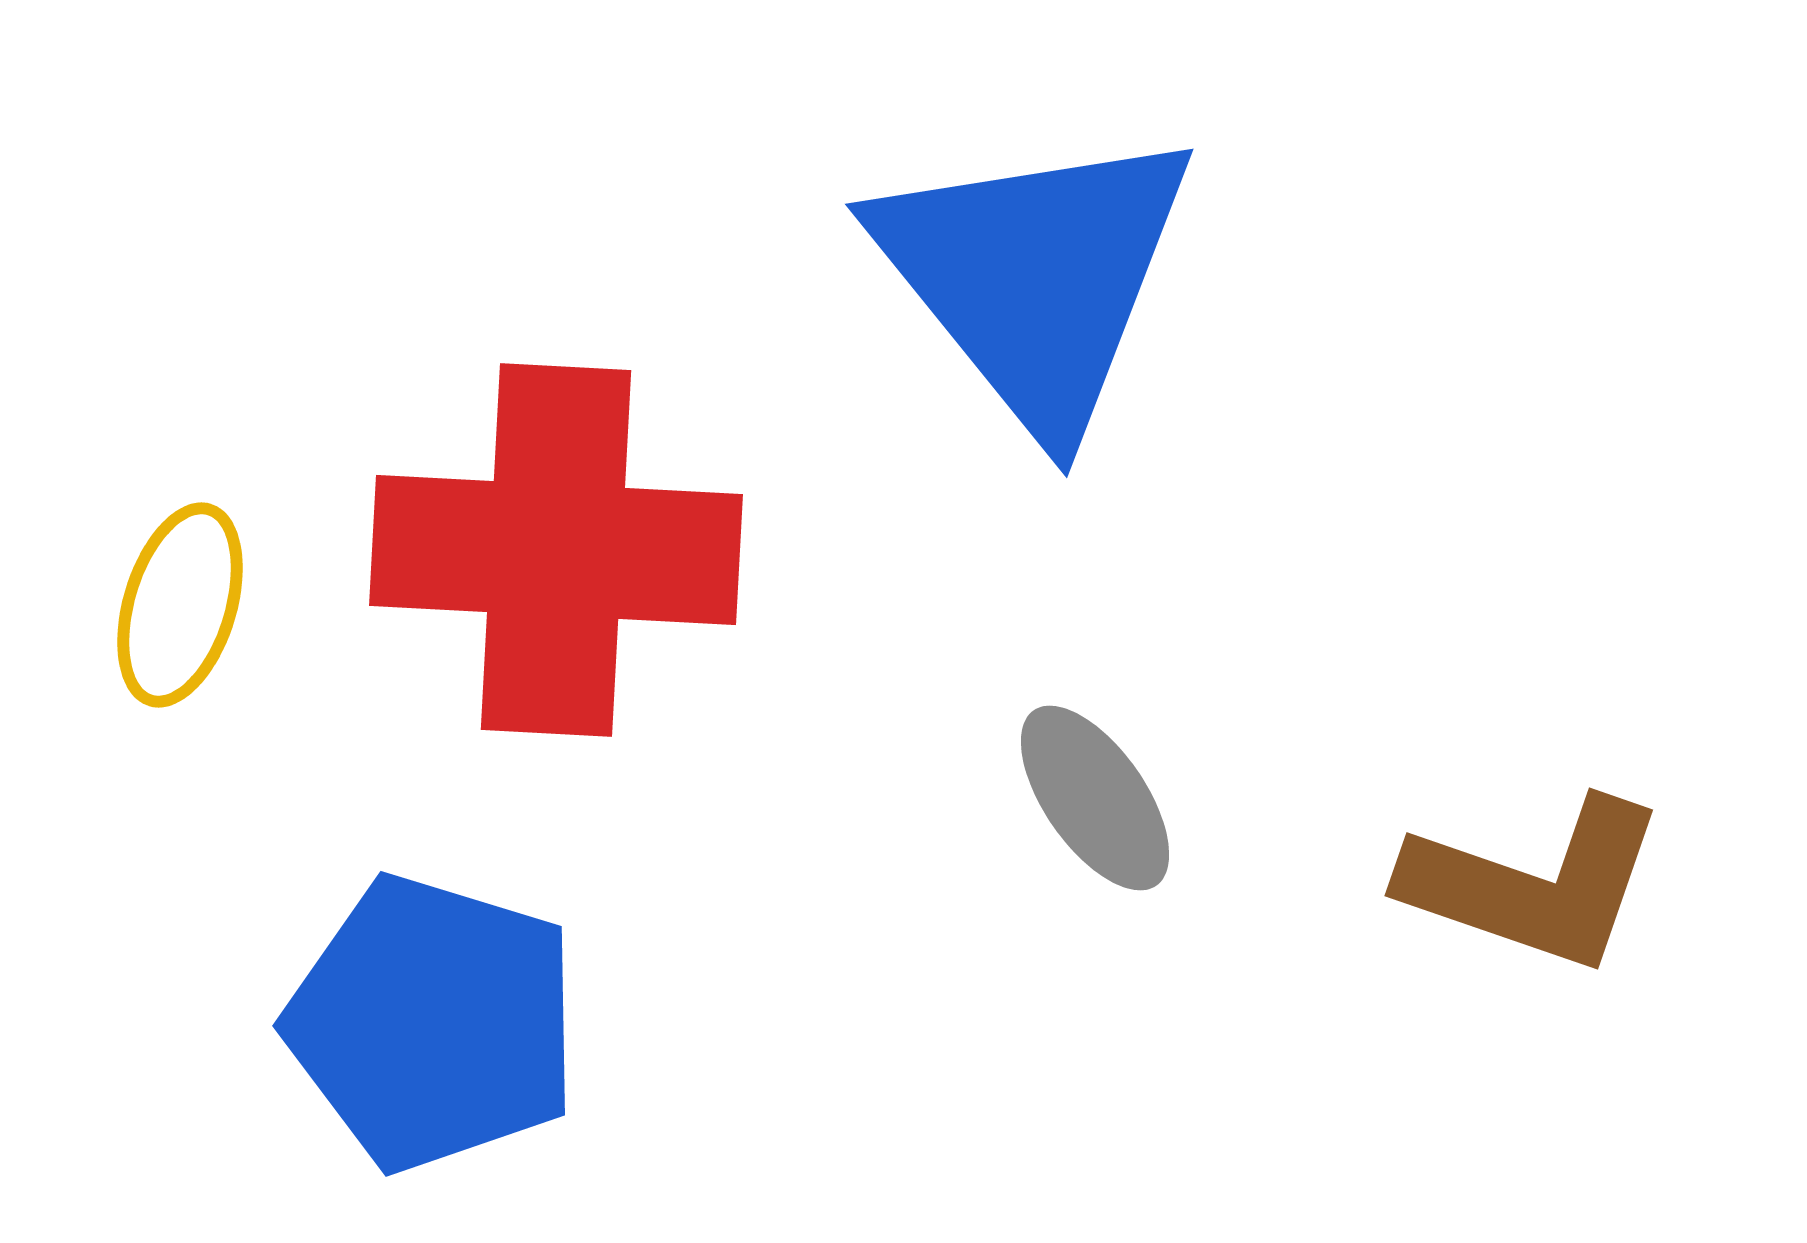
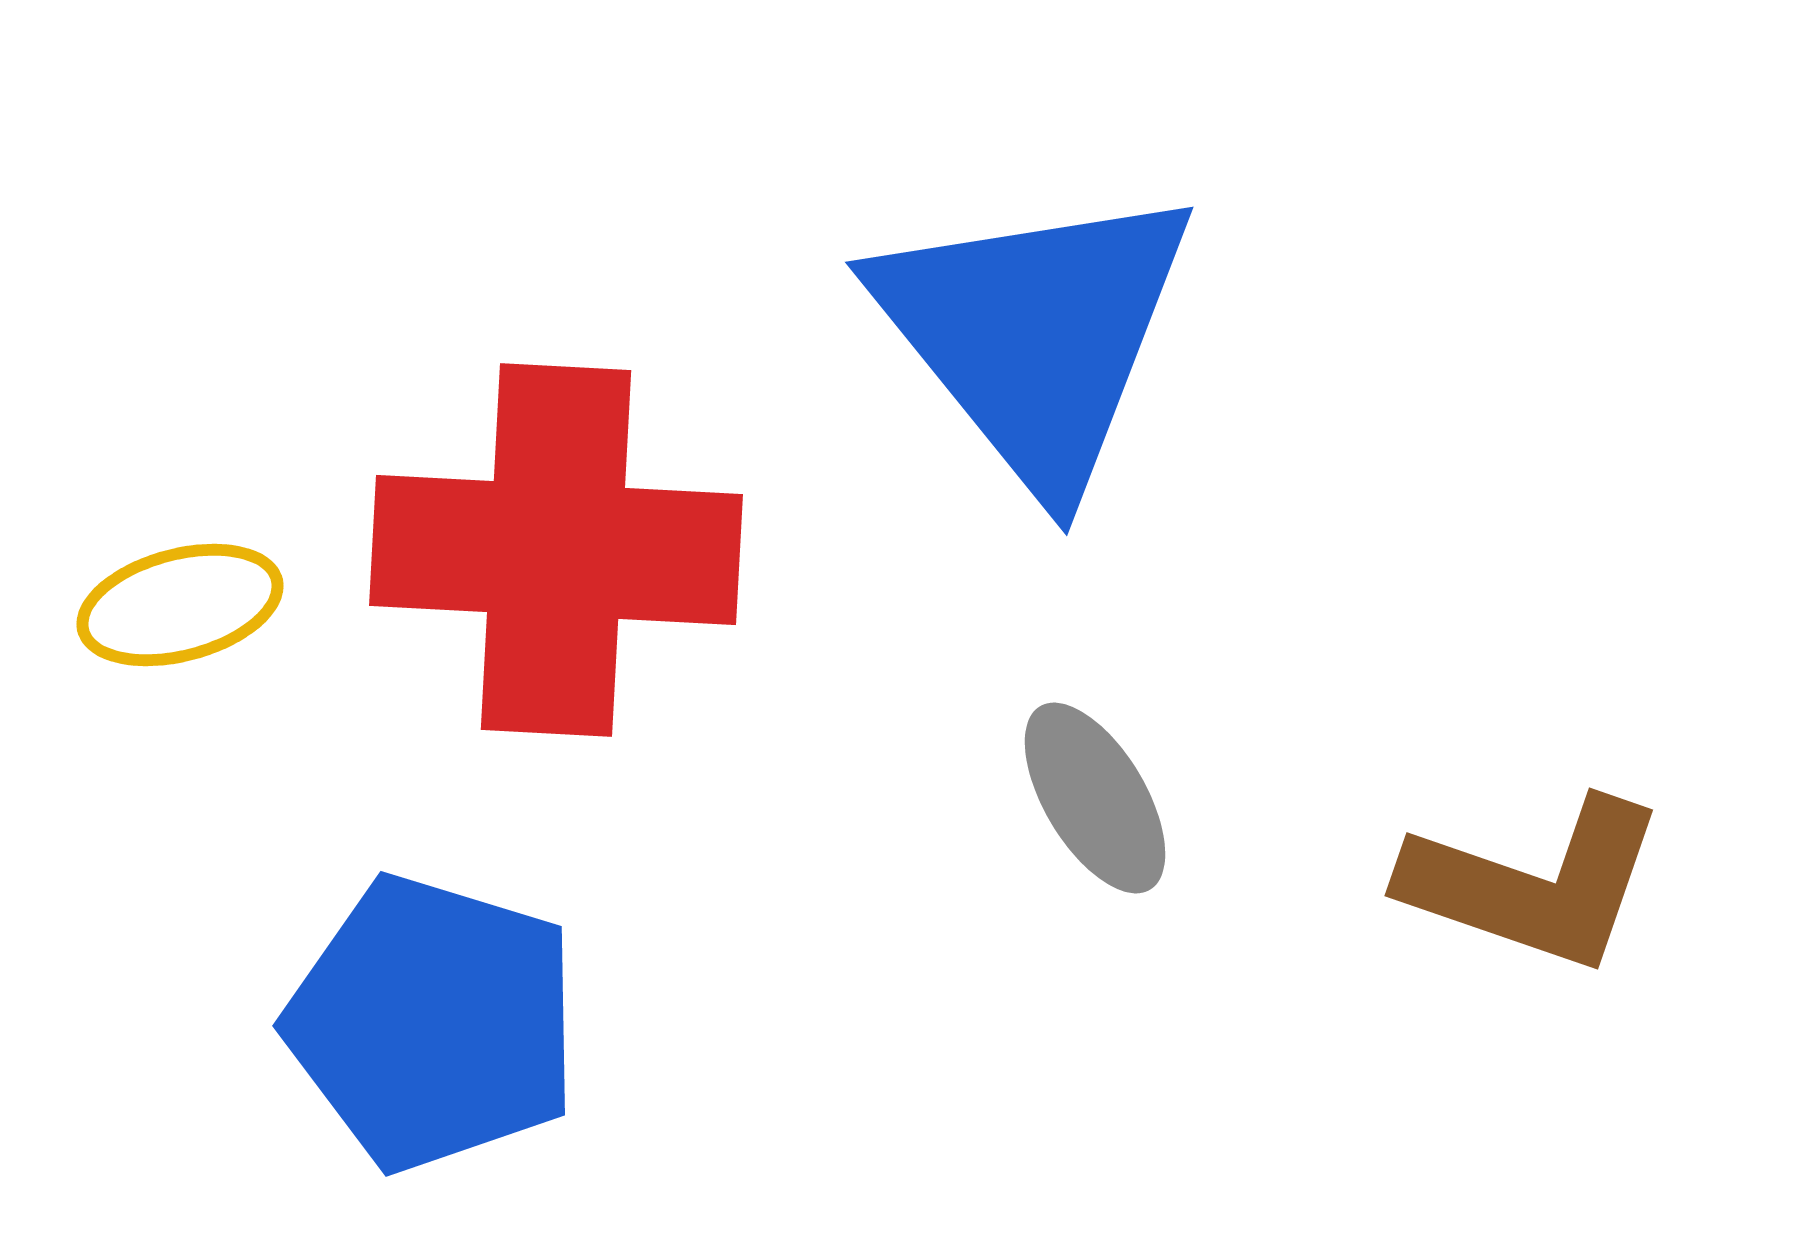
blue triangle: moved 58 px down
yellow ellipse: rotated 58 degrees clockwise
gray ellipse: rotated 4 degrees clockwise
